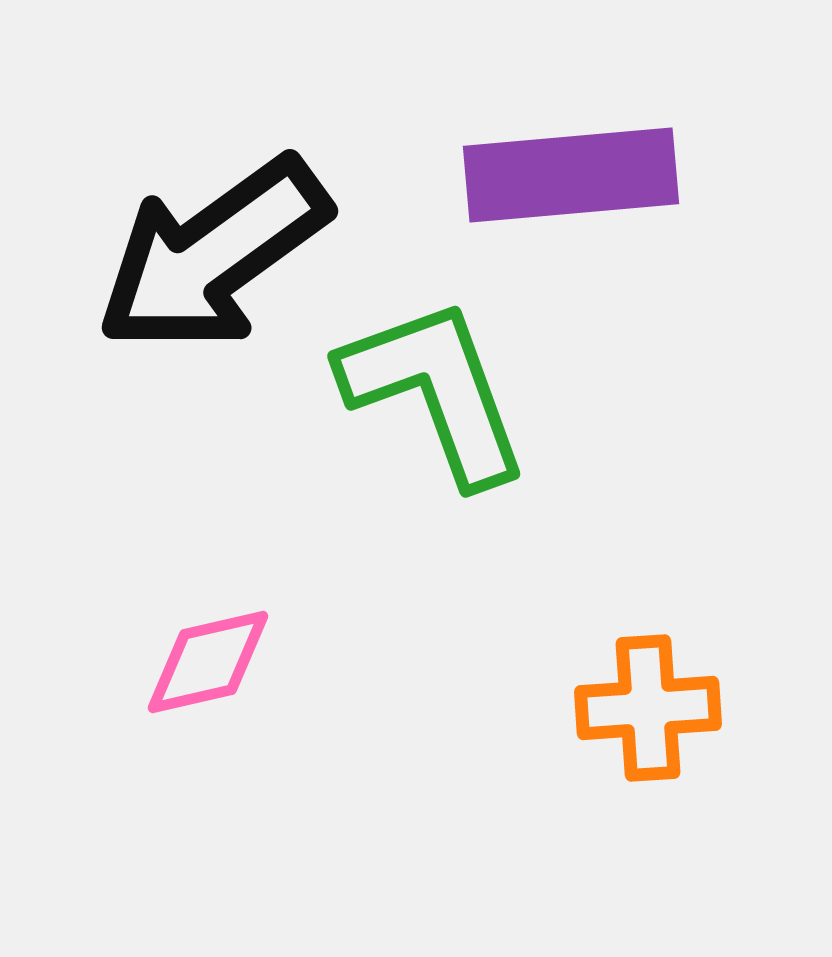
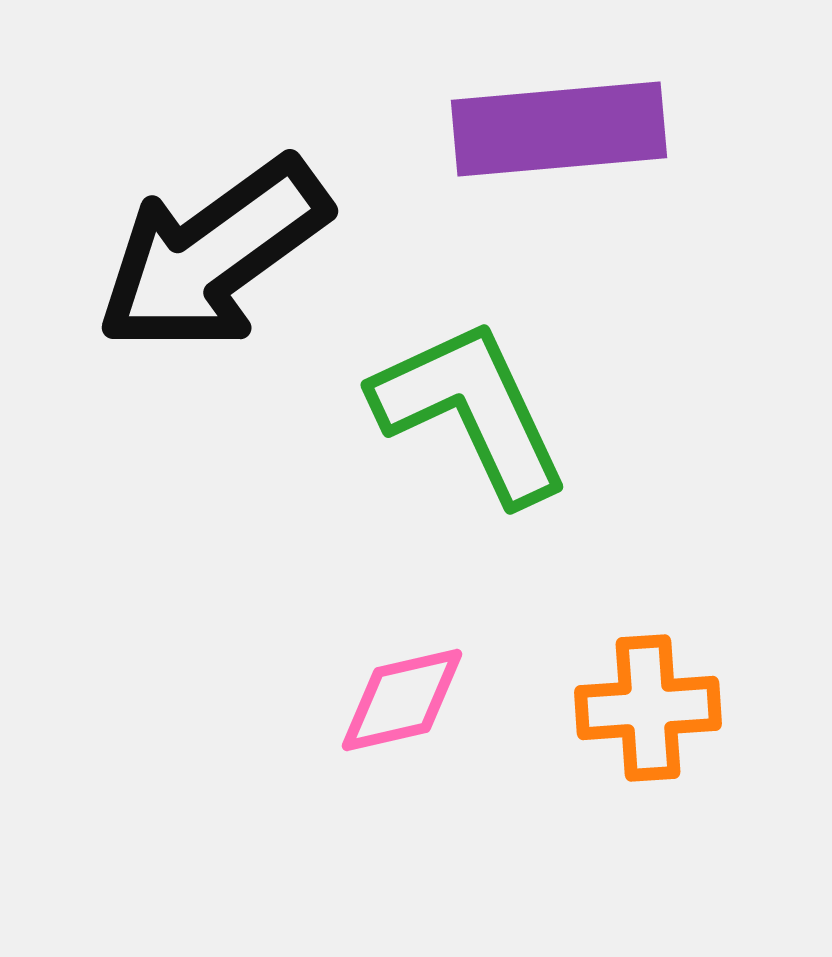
purple rectangle: moved 12 px left, 46 px up
green L-shape: moved 36 px right, 20 px down; rotated 5 degrees counterclockwise
pink diamond: moved 194 px right, 38 px down
